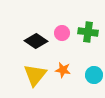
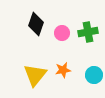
green cross: rotated 18 degrees counterclockwise
black diamond: moved 17 px up; rotated 75 degrees clockwise
orange star: rotated 21 degrees counterclockwise
